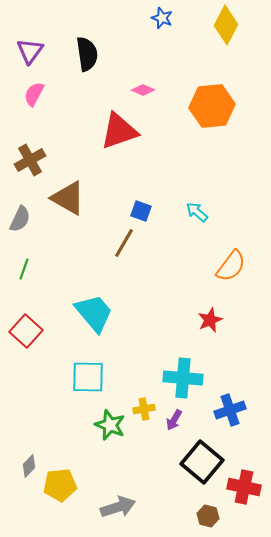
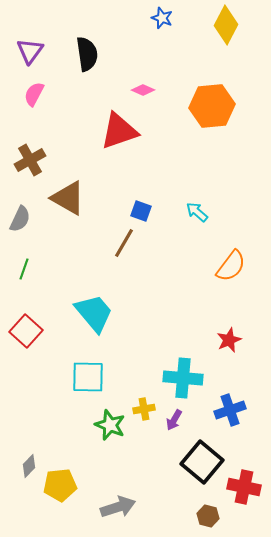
red star: moved 19 px right, 20 px down
